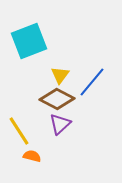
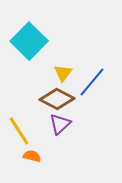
cyan square: rotated 24 degrees counterclockwise
yellow triangle: moved 3 px right, 2 px up
